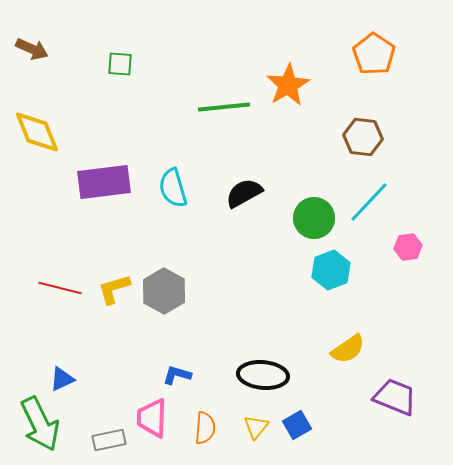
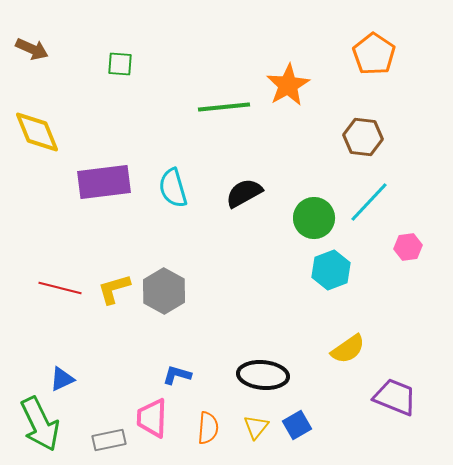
orange semicircle: moved 3 px right
